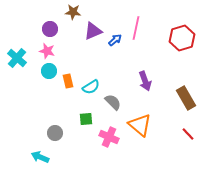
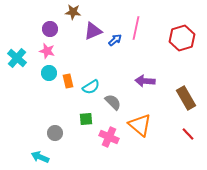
cyan circle: moved 2 px down
purple arrow: rotated 114 degrees clockwise
